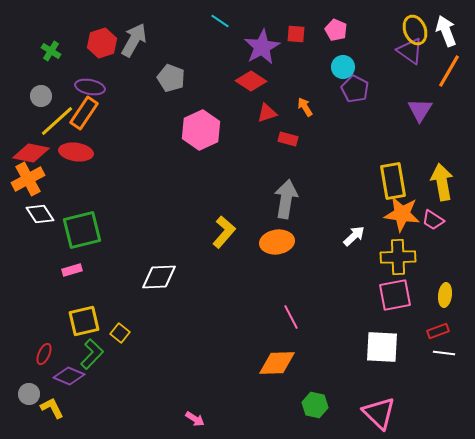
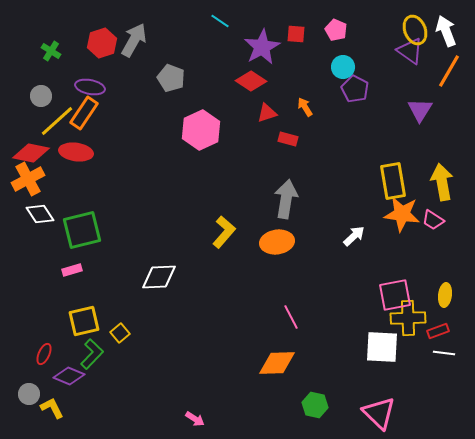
yellow cross at (398, 257): moved 10 px right, 61 px down
yellow square at (120, 333): rotated 12 degrees clockwise
